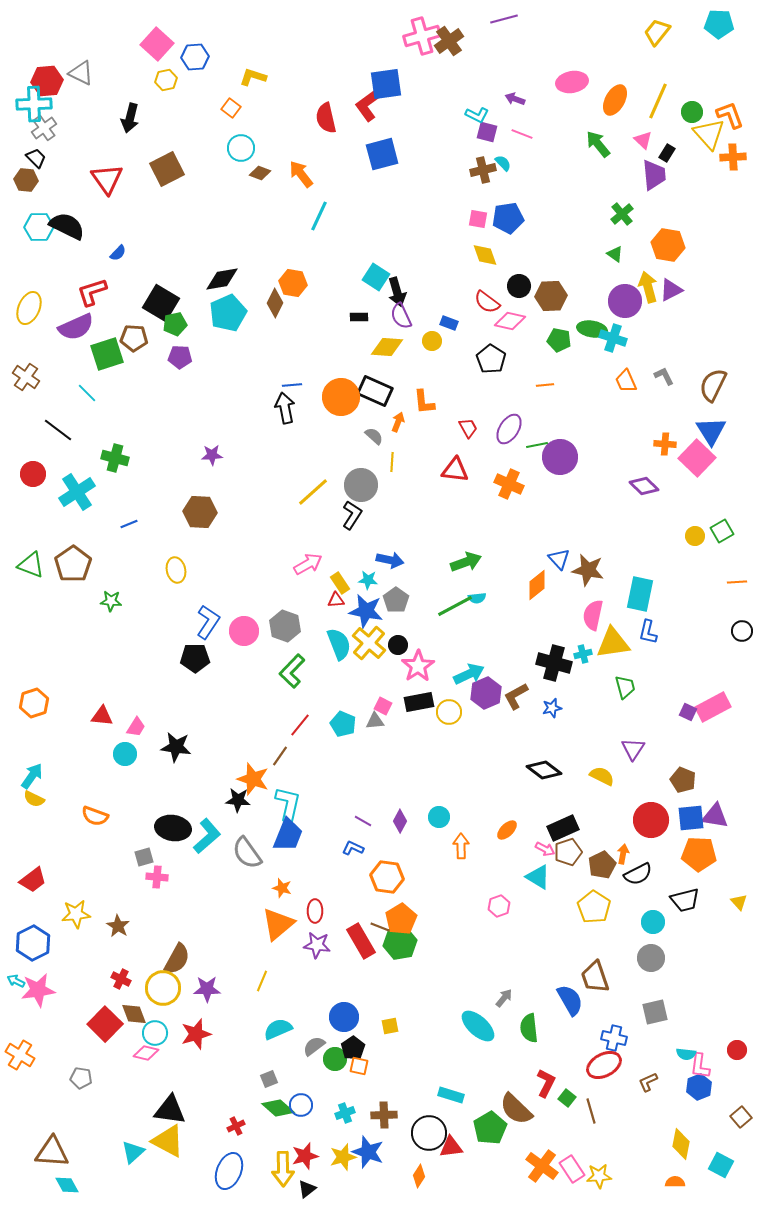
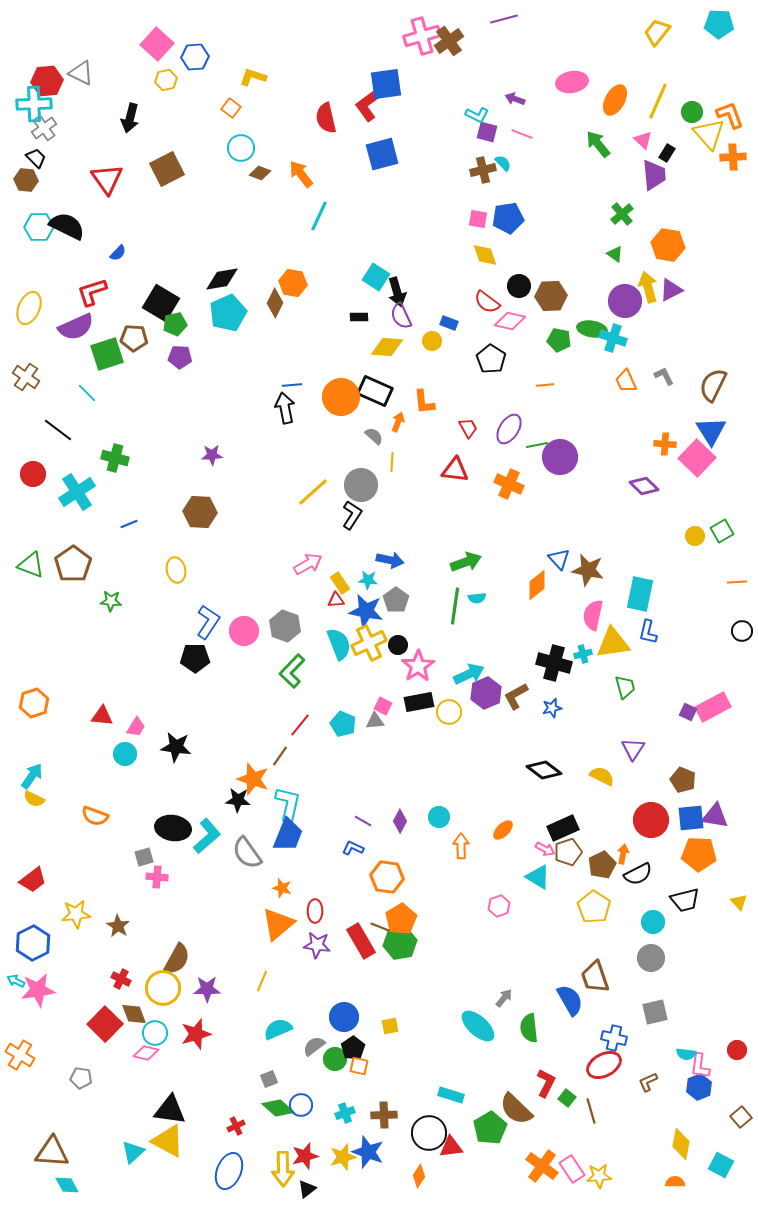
green line at (455, 606): rotated 54 degrees counterclockwise
yellow cross at (369, 643): rotated 24 degrees clockwise
orange ellipse at (507, 830): moved 4 px left
